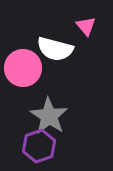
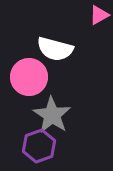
pink triangle: moved 13 px right, 11 px up; rotated 40 degrees clockwise
pink circle: moved 6 px right, 9 px down
gray star: moved 3 px right, 1 px up
